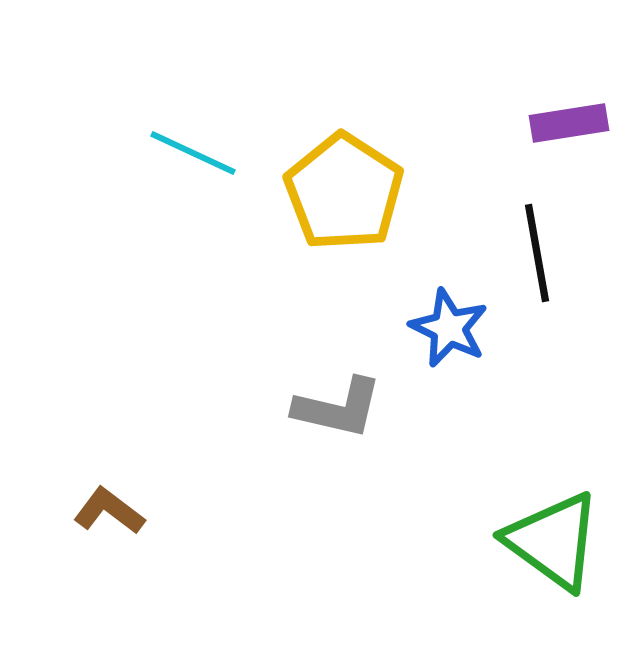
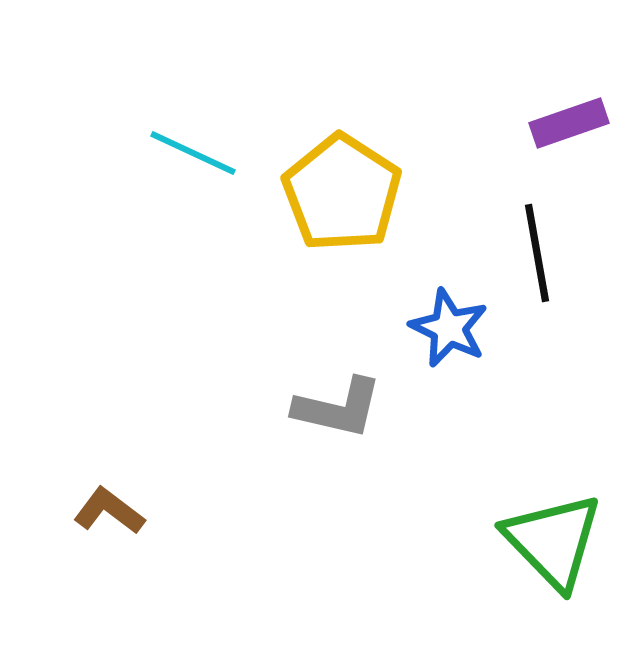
purple rectangle: rotated 10 degrees counterclockwise
yellow pentagon: moved 2 px left, 1 px down
green triangle: rotated 10 degrees clockwise
